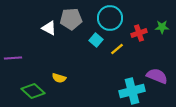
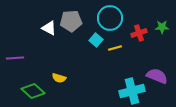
gray pentagon: moved 2 px down
yellow line: moved 2 px left, 1 px up; rotated 24 degrees clockwise
purple line: moved 2 px right
